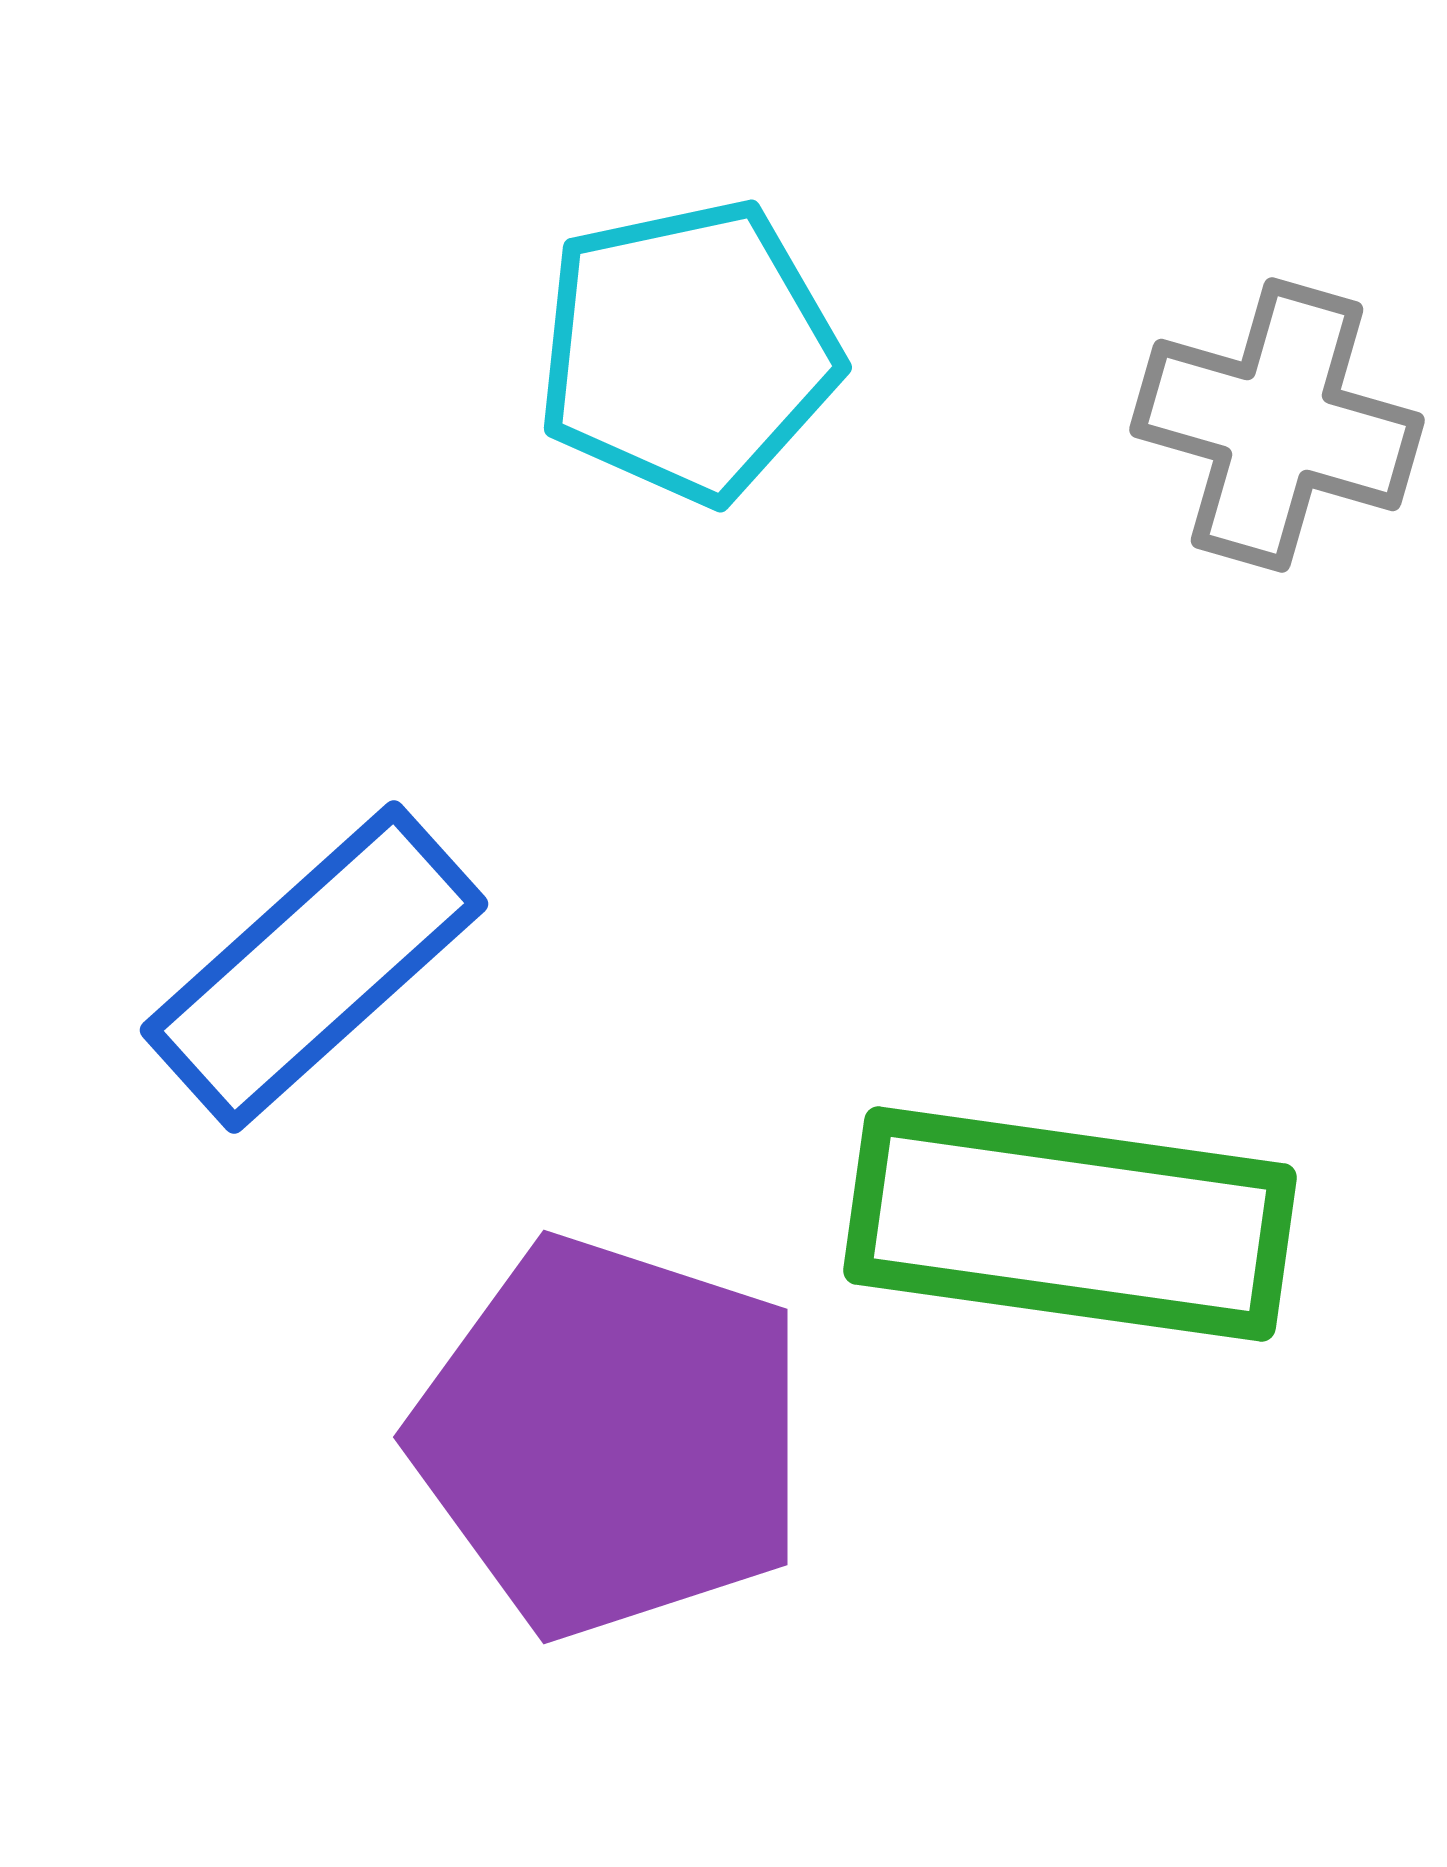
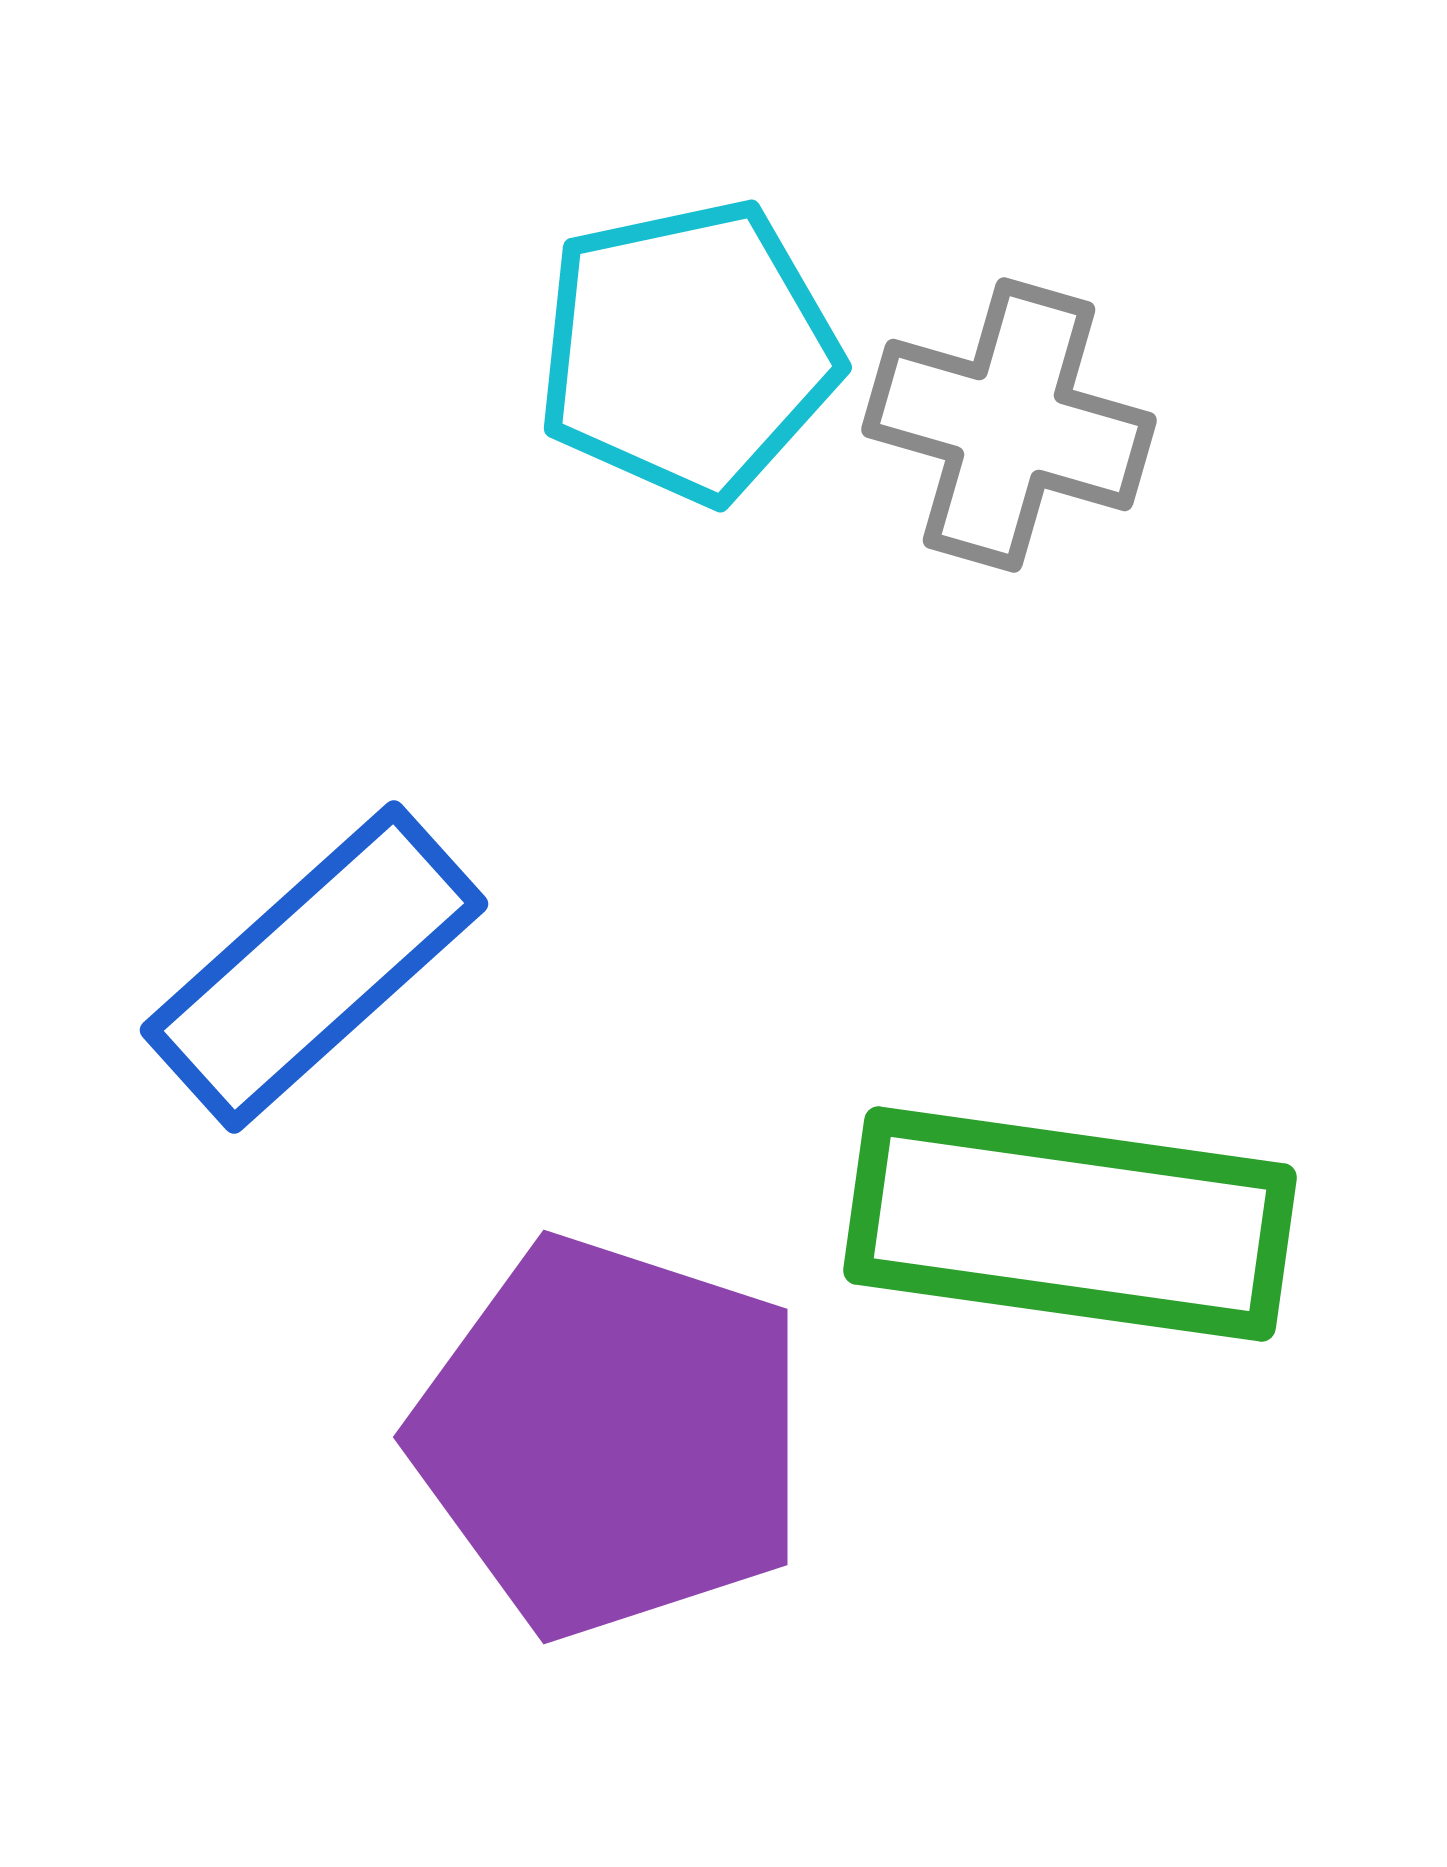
gray cross: moved 268 px left
